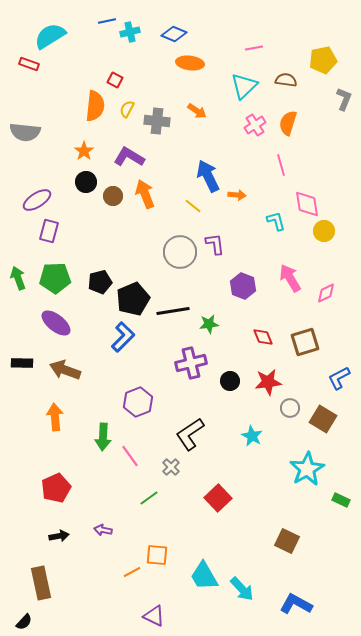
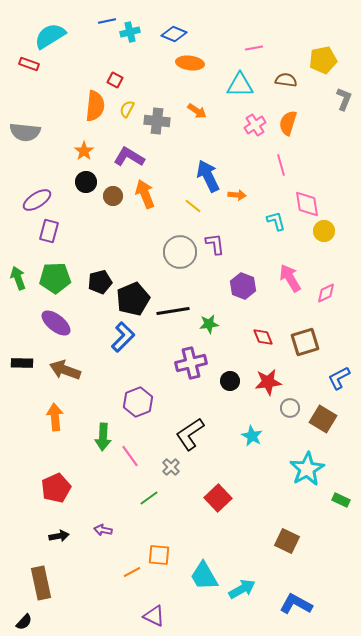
cyan triangle at (244, 86): moved 4 px left, 1 px up; rotated 44 degrees clockwise
orange square at (157, 555): moved 2 px right
cyan arrow at (242, 589): rotated 76 degrees counterclockwise
